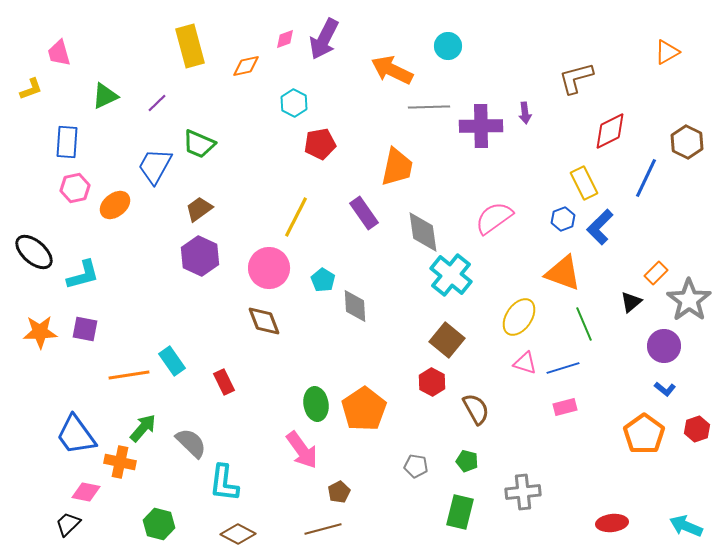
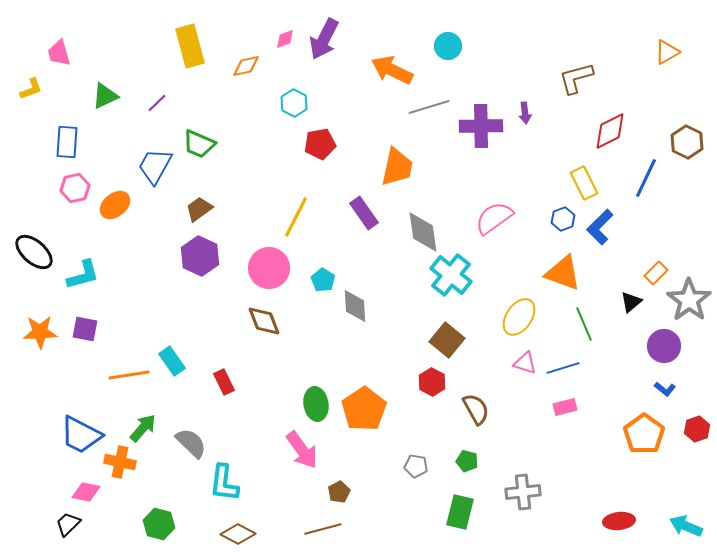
gray line at (429, 107): rotated 15 degrees counterclockwise
blue trapezoid at (76, 435): moved 5 px right; rotated 27 degrees counterclockwise
red ellipse at (612, 523): moved 7 px right, 2 px up
